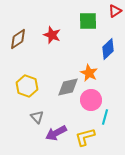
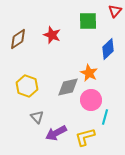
red triangle: rotated 16 degrees counterclockwise
